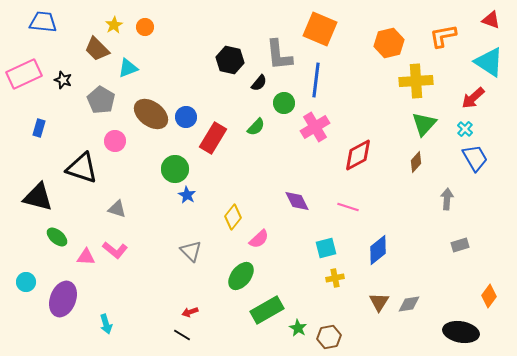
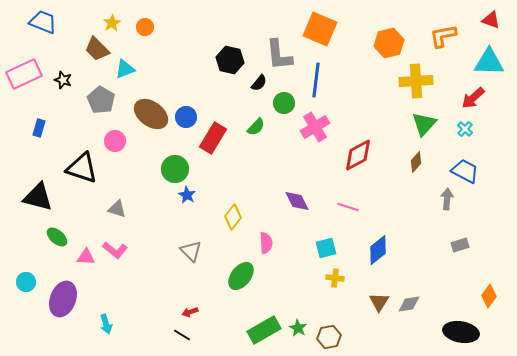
blue trapezoid at (43, 22): rotated 16 degrees clockwise
yellow star at (114, 25): moved 2 px left, 2 px up
cyan triangle at (489, 62): rotated 32 degrees counterclockwise
cyan triangle at (128, 68): moved 3 px left, 1 px down
blue trapezoid at (475, 158): moved 10 px left, 13 px down; rotated 32 degrees counterclockwise
pink semicircle at (259, 239): moved 7 px right, 4 px down; rotated 50 degrees counterclockwise
yellow cross at (335, 278): rotated 18 degrees clockwise
green rectangle at (267, 310): moved 3 px left, 20 px down
